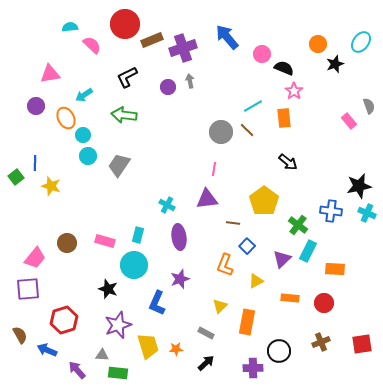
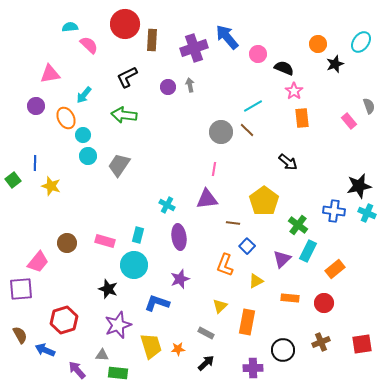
brown rectangle at (152, 40): rotated 65 degrees counterclockwise
pink semicircle at (92, 45): moved 3 px left
purple cross at (183, 48): moved 11 px right
pink circle at (262, 54): moved 4 px left
gray arrow at (190, 81): moved 4 px down
cyan arrow at (84, 95): rotated 18 degrees counterclockwise
orange rectangle at (284, 118): moved 18 px right
green square at (16, 177): moved 3 px left, 3 px down
blue cross at (331, 211): moved 3 px right
pink trapezoid at (35, 258): moved 3 px right, 4 px down
orange rectangle at (335, 269): rotated 42 degrees counterclockwise
purple square at (28, 289): moved 7 px left
blue L-shape at (157, 303): rotated 85 degrees clockwise
yellow trapezoid at (148, 346): moved 3 px right
orange star at (176, 349): moved 2 px right
blue arrow at (47, 350): moved 2 px left
black circle at (279, 351): moved 4 px right, 1 px up
